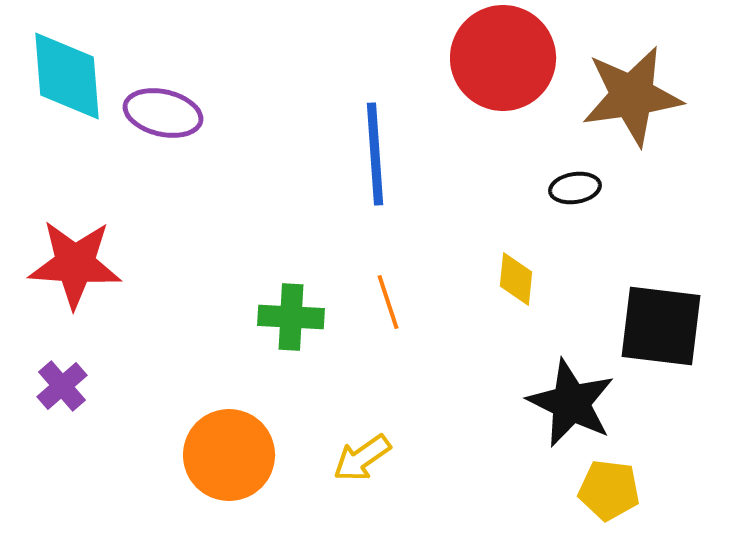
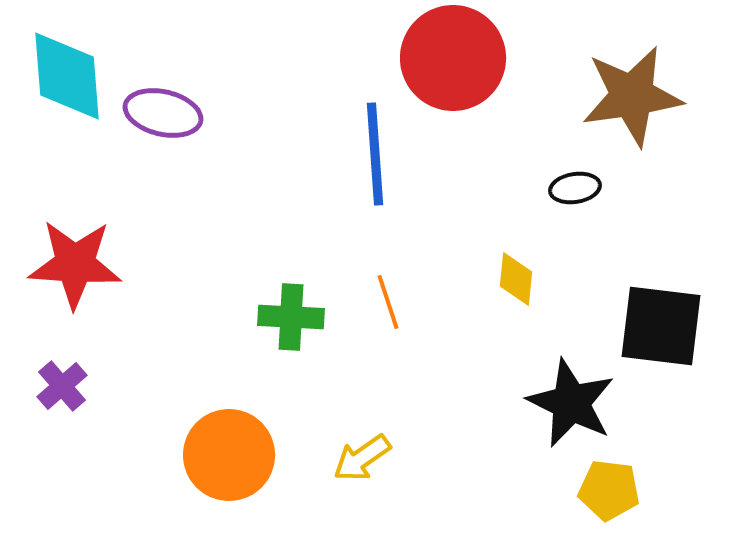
red circle: moved 50 px left
